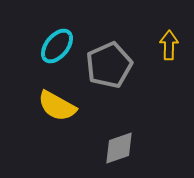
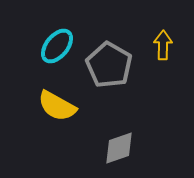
yellow arrow: moved 6 px left
gray pentagon: rotated 18 degrees counterclockwise
